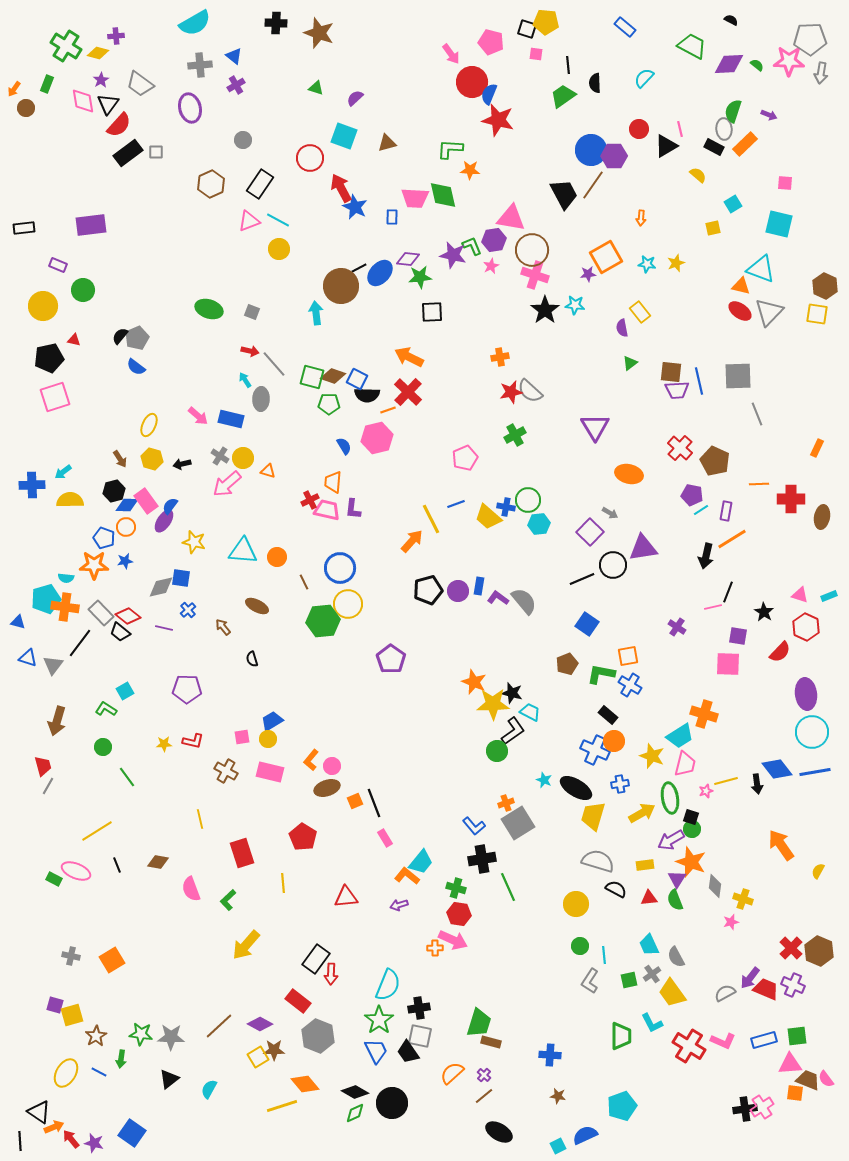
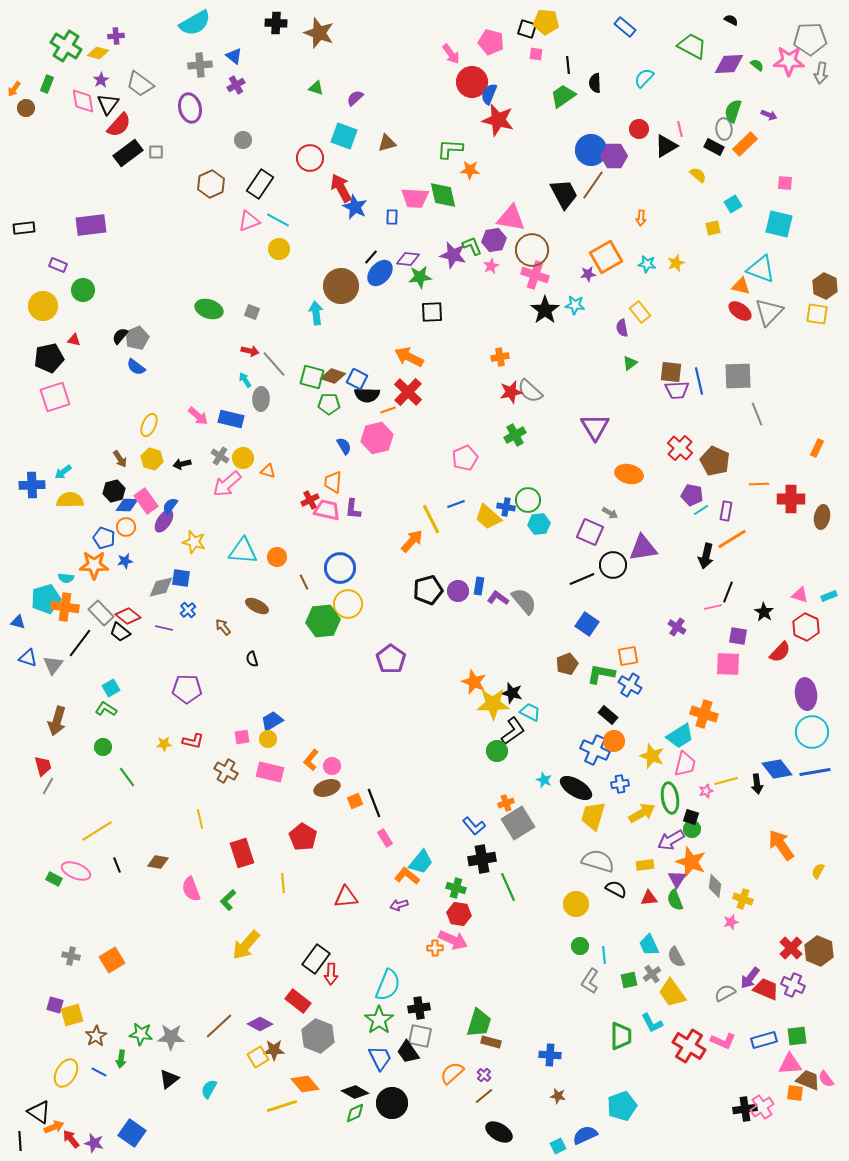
black line at (359, 268): moved 12 px right, 11 px up; rotated 21 degrees counterclockwise
purple square at (590, 532): rotated 20 degrees counterclockwise
cyan square at (125, 691): moved 14 px left, 3 px up
blue trapezoid at (376, 1051): moved 4 px right, 7 px down
